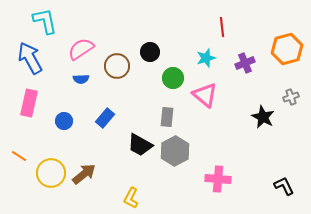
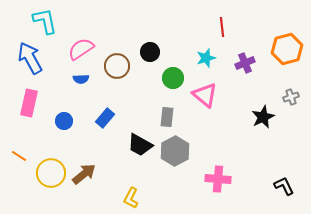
black star: rotated 20 degrees clockwise
